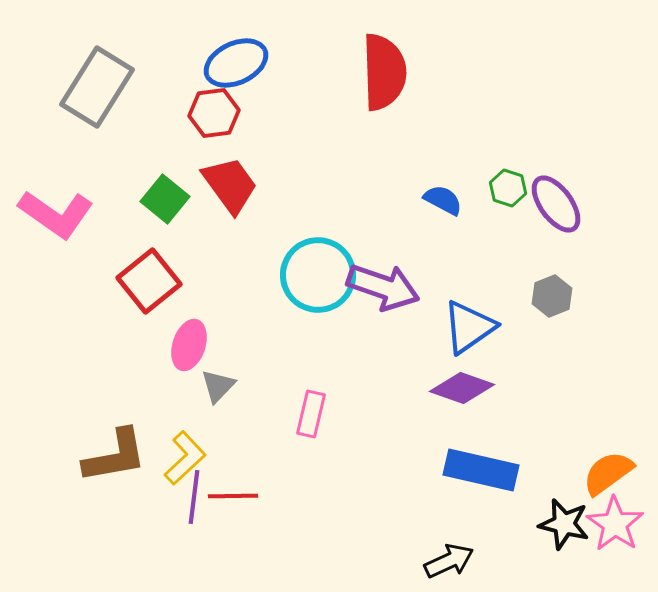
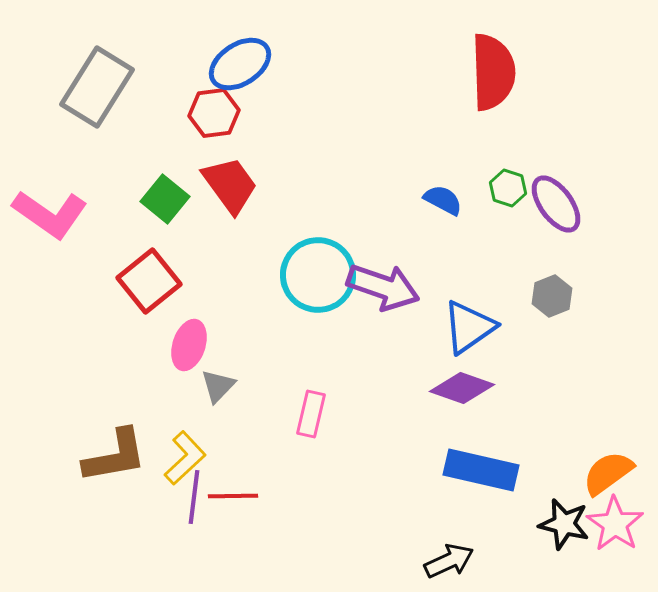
blue ellipse: moved 4 px right, 1 px down; rotated 8 degrees counterclockwise
red semicircle: moved 109 px right
pink L-shape: moved 6 px left
